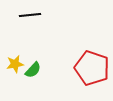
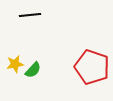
red pentagon: moved 1 px up
